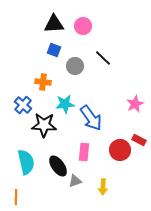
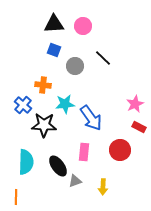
orange cross: moved 3 px down
red rectangle: moved 13 px up
cyan semicircle: rotated 15 degrees clockwise
